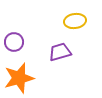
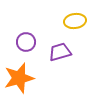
purple circle: moved 12 px right
